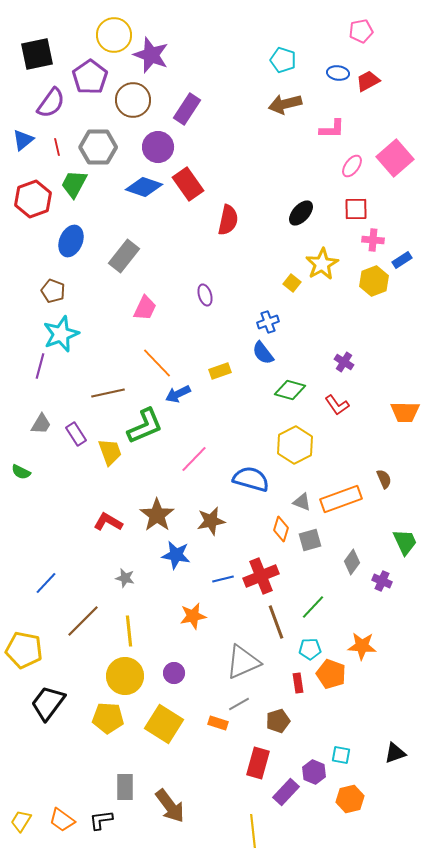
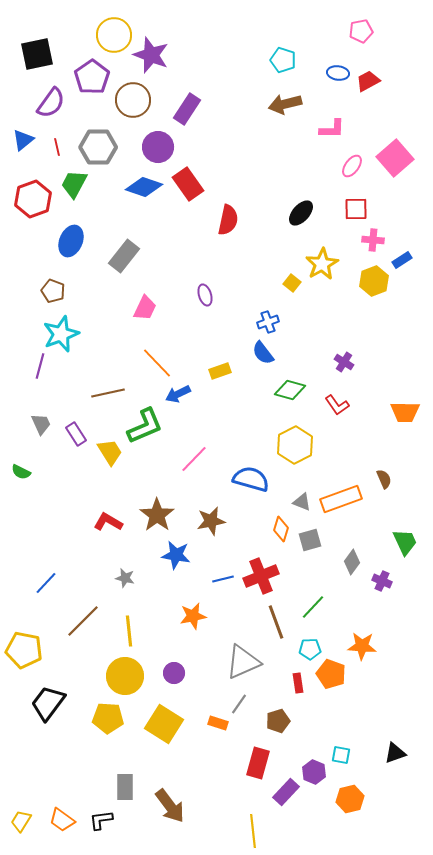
purple pentagon at (90, 77): moved 2 px right
gray trapezoid at (41, 424): rotated 55 degrees counterclockwise
yellow trapezoid at (110, 452): rotated 12 degrees counterclockwise
gray line at (239, 704): rotated 25 degrees counterclockwise
